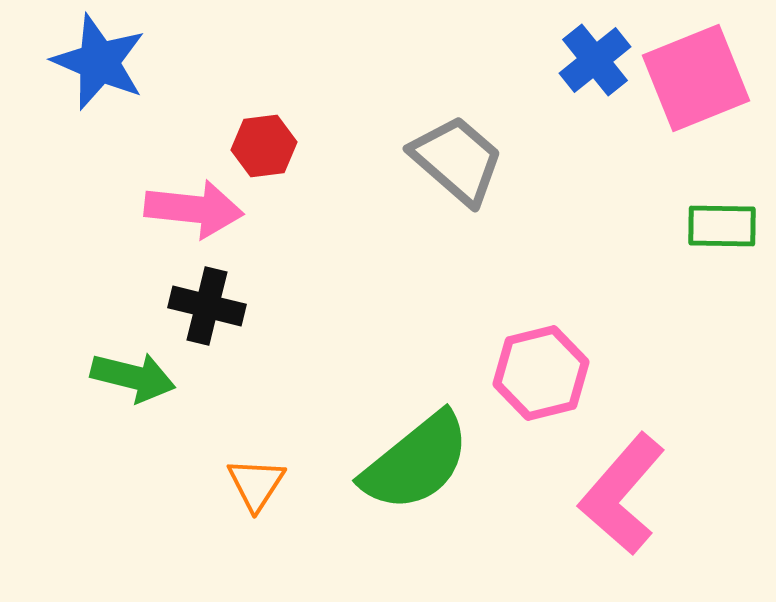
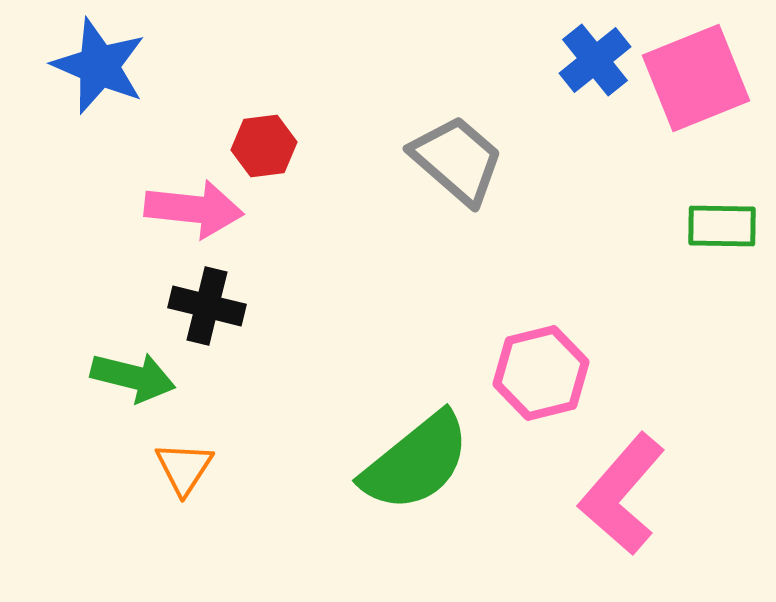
blue star: moved 4 px down
orange triangle: moved 72 px left, 16 px up
